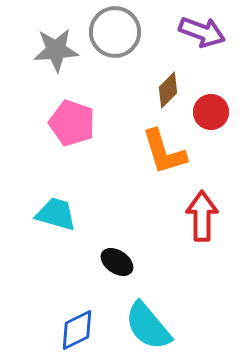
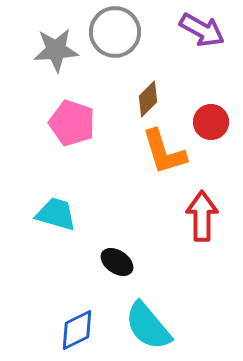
purple arrow: moved 2 px up; rotated 9 degrees clockwise
brown diamond: moved 20 px left, 9 px down
red circle: moved 10 px down
